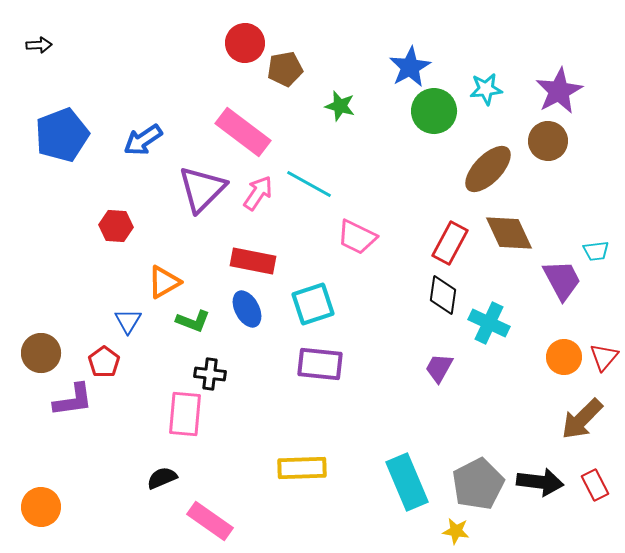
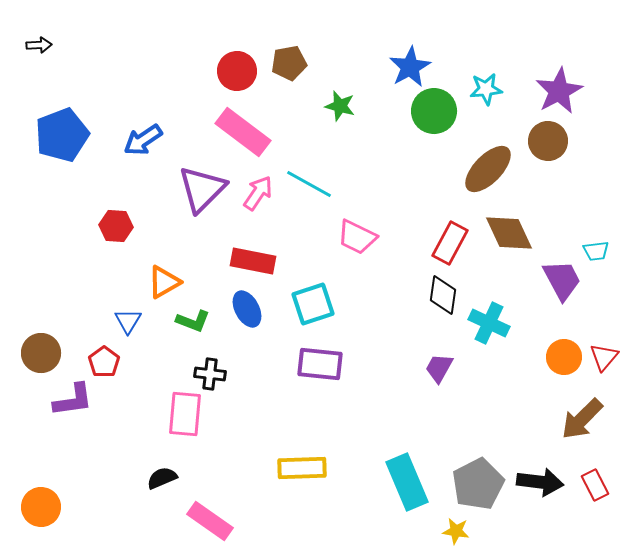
red circle at (245, 43): moved 8 px left, 28 px down
brown pentagon at (285, 69): moved 4 px right, 6 px up
